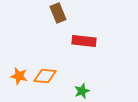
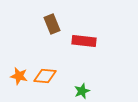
brown rectangle: moved 6 px left, 11 px down
